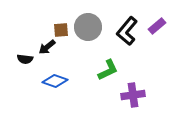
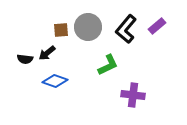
black L-shape: moved 1 px left, 2 px up
black arrow: moved 6 px down
green L-shape: moved 5 px up
purple cross: rotated 15 degrees clockwise
